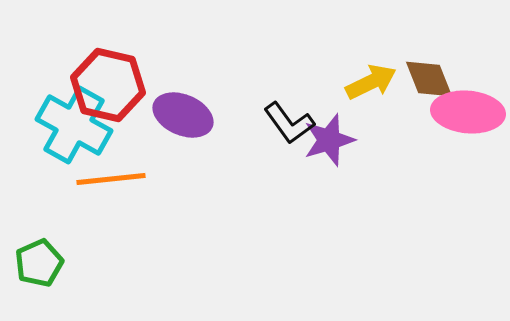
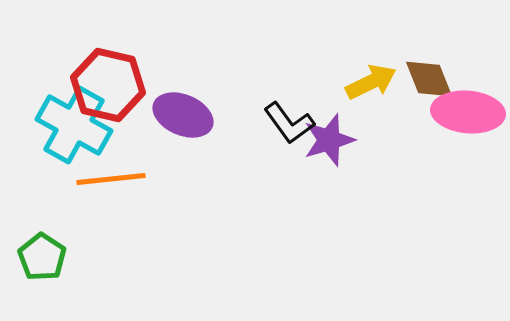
green pentagon: moved 3 px right, 6 px up; rotated 15 degrees counterclockwise
